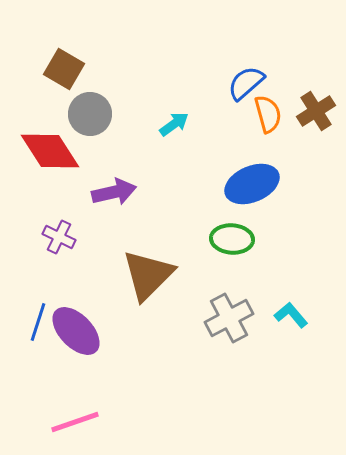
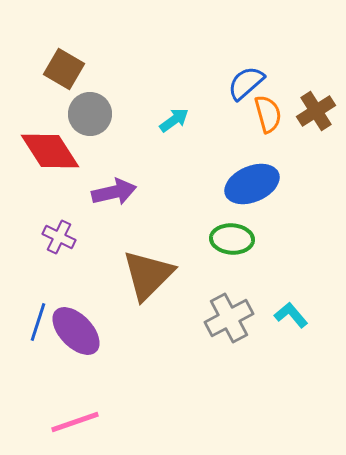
cyan arrow: moved 4 px up
